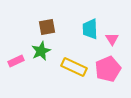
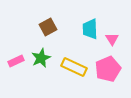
brown square: moved 1 px right; rotated 18 degrees counterclockwise
green star: moved 7 px down
